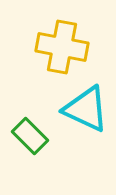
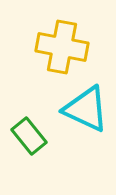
green rectangle: moved 1 px left; rotated 6 degrees clockwise
